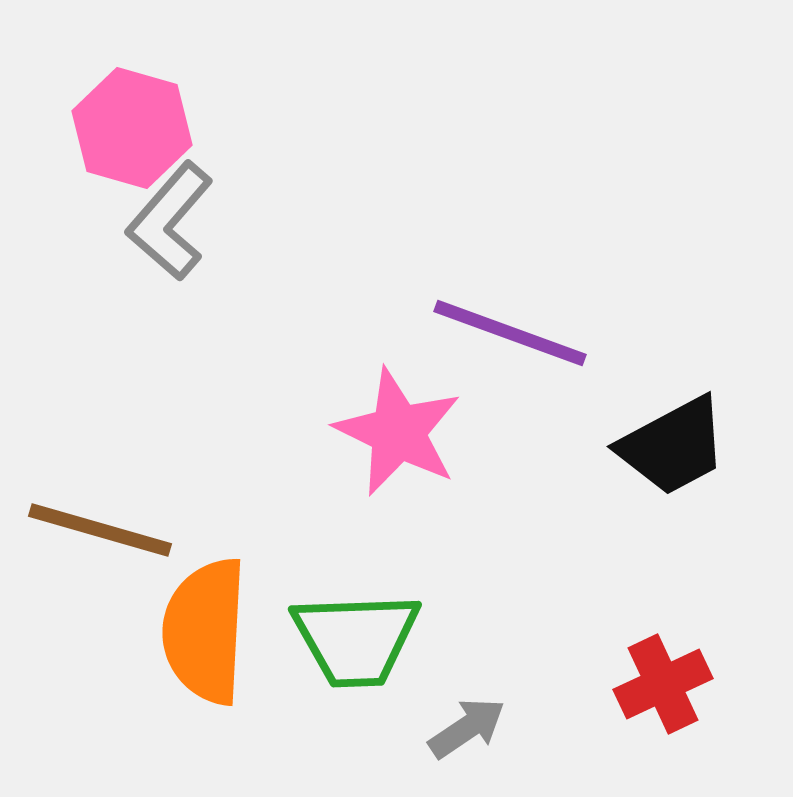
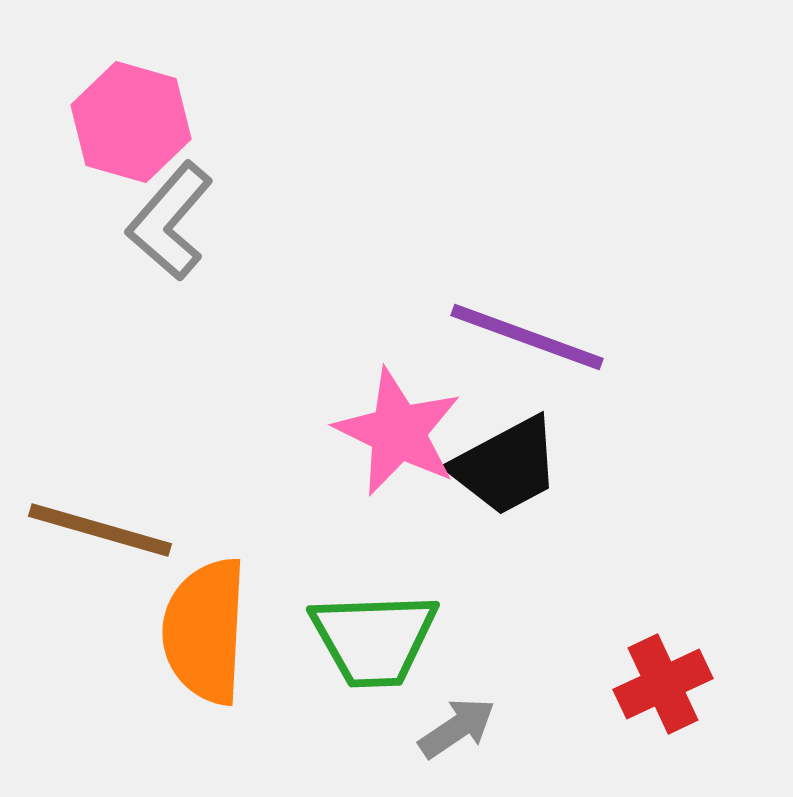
pink hexagon: moved 1 px left, 6 px up
purple line: moved 17 px right, 4 px down
black trapezoid: moved 167 px left, 20 px down
green trapezoid: moved 18 px right
gray arrow: moved 10 px left
